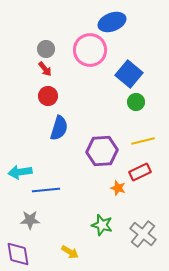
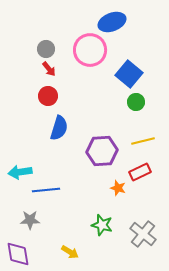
red arrow: moved 4 px right
